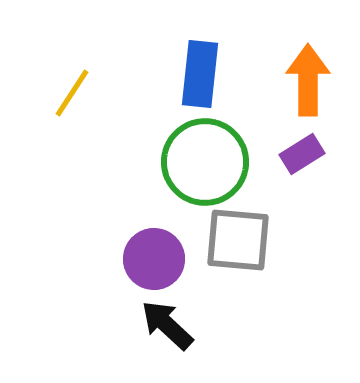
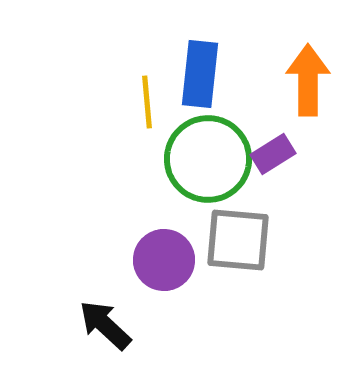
yellow line: moved 75 px right, 9 px down; rotated 38 degrees counterclockwise
purple rectangle: moved 29 px left
green circle: moved 3 px right, 3 px up
purple circle: moved 10 px right, 1 px down
black arrow: moved 62 px left
